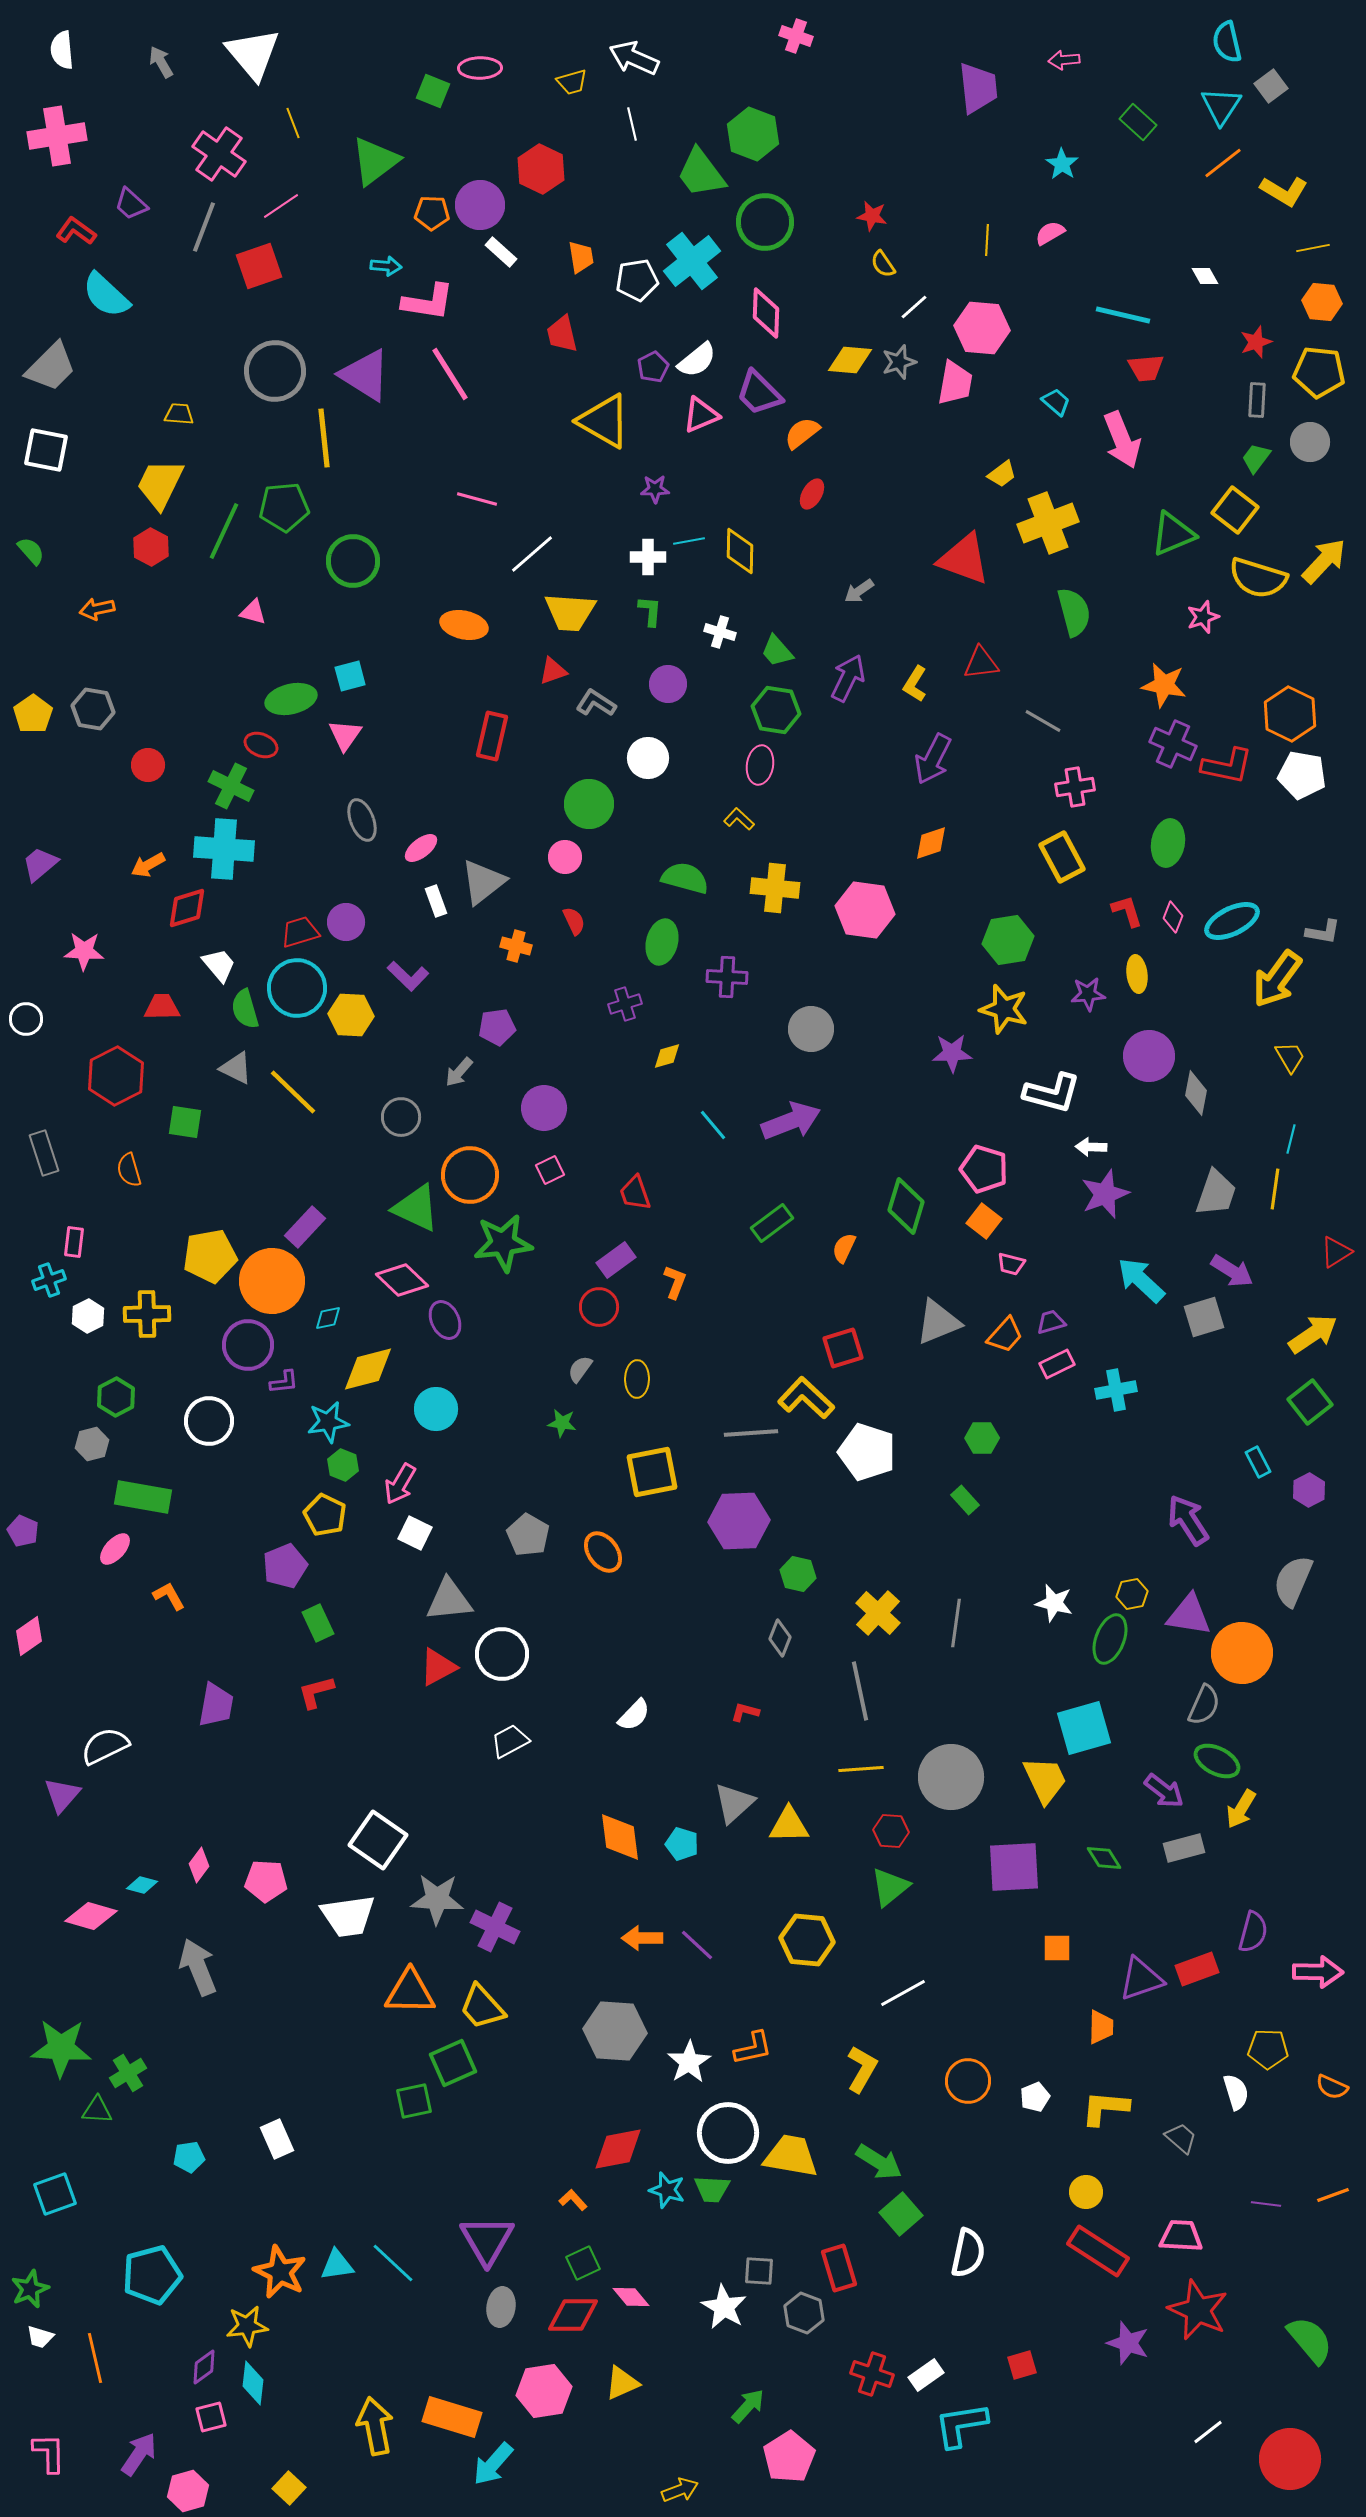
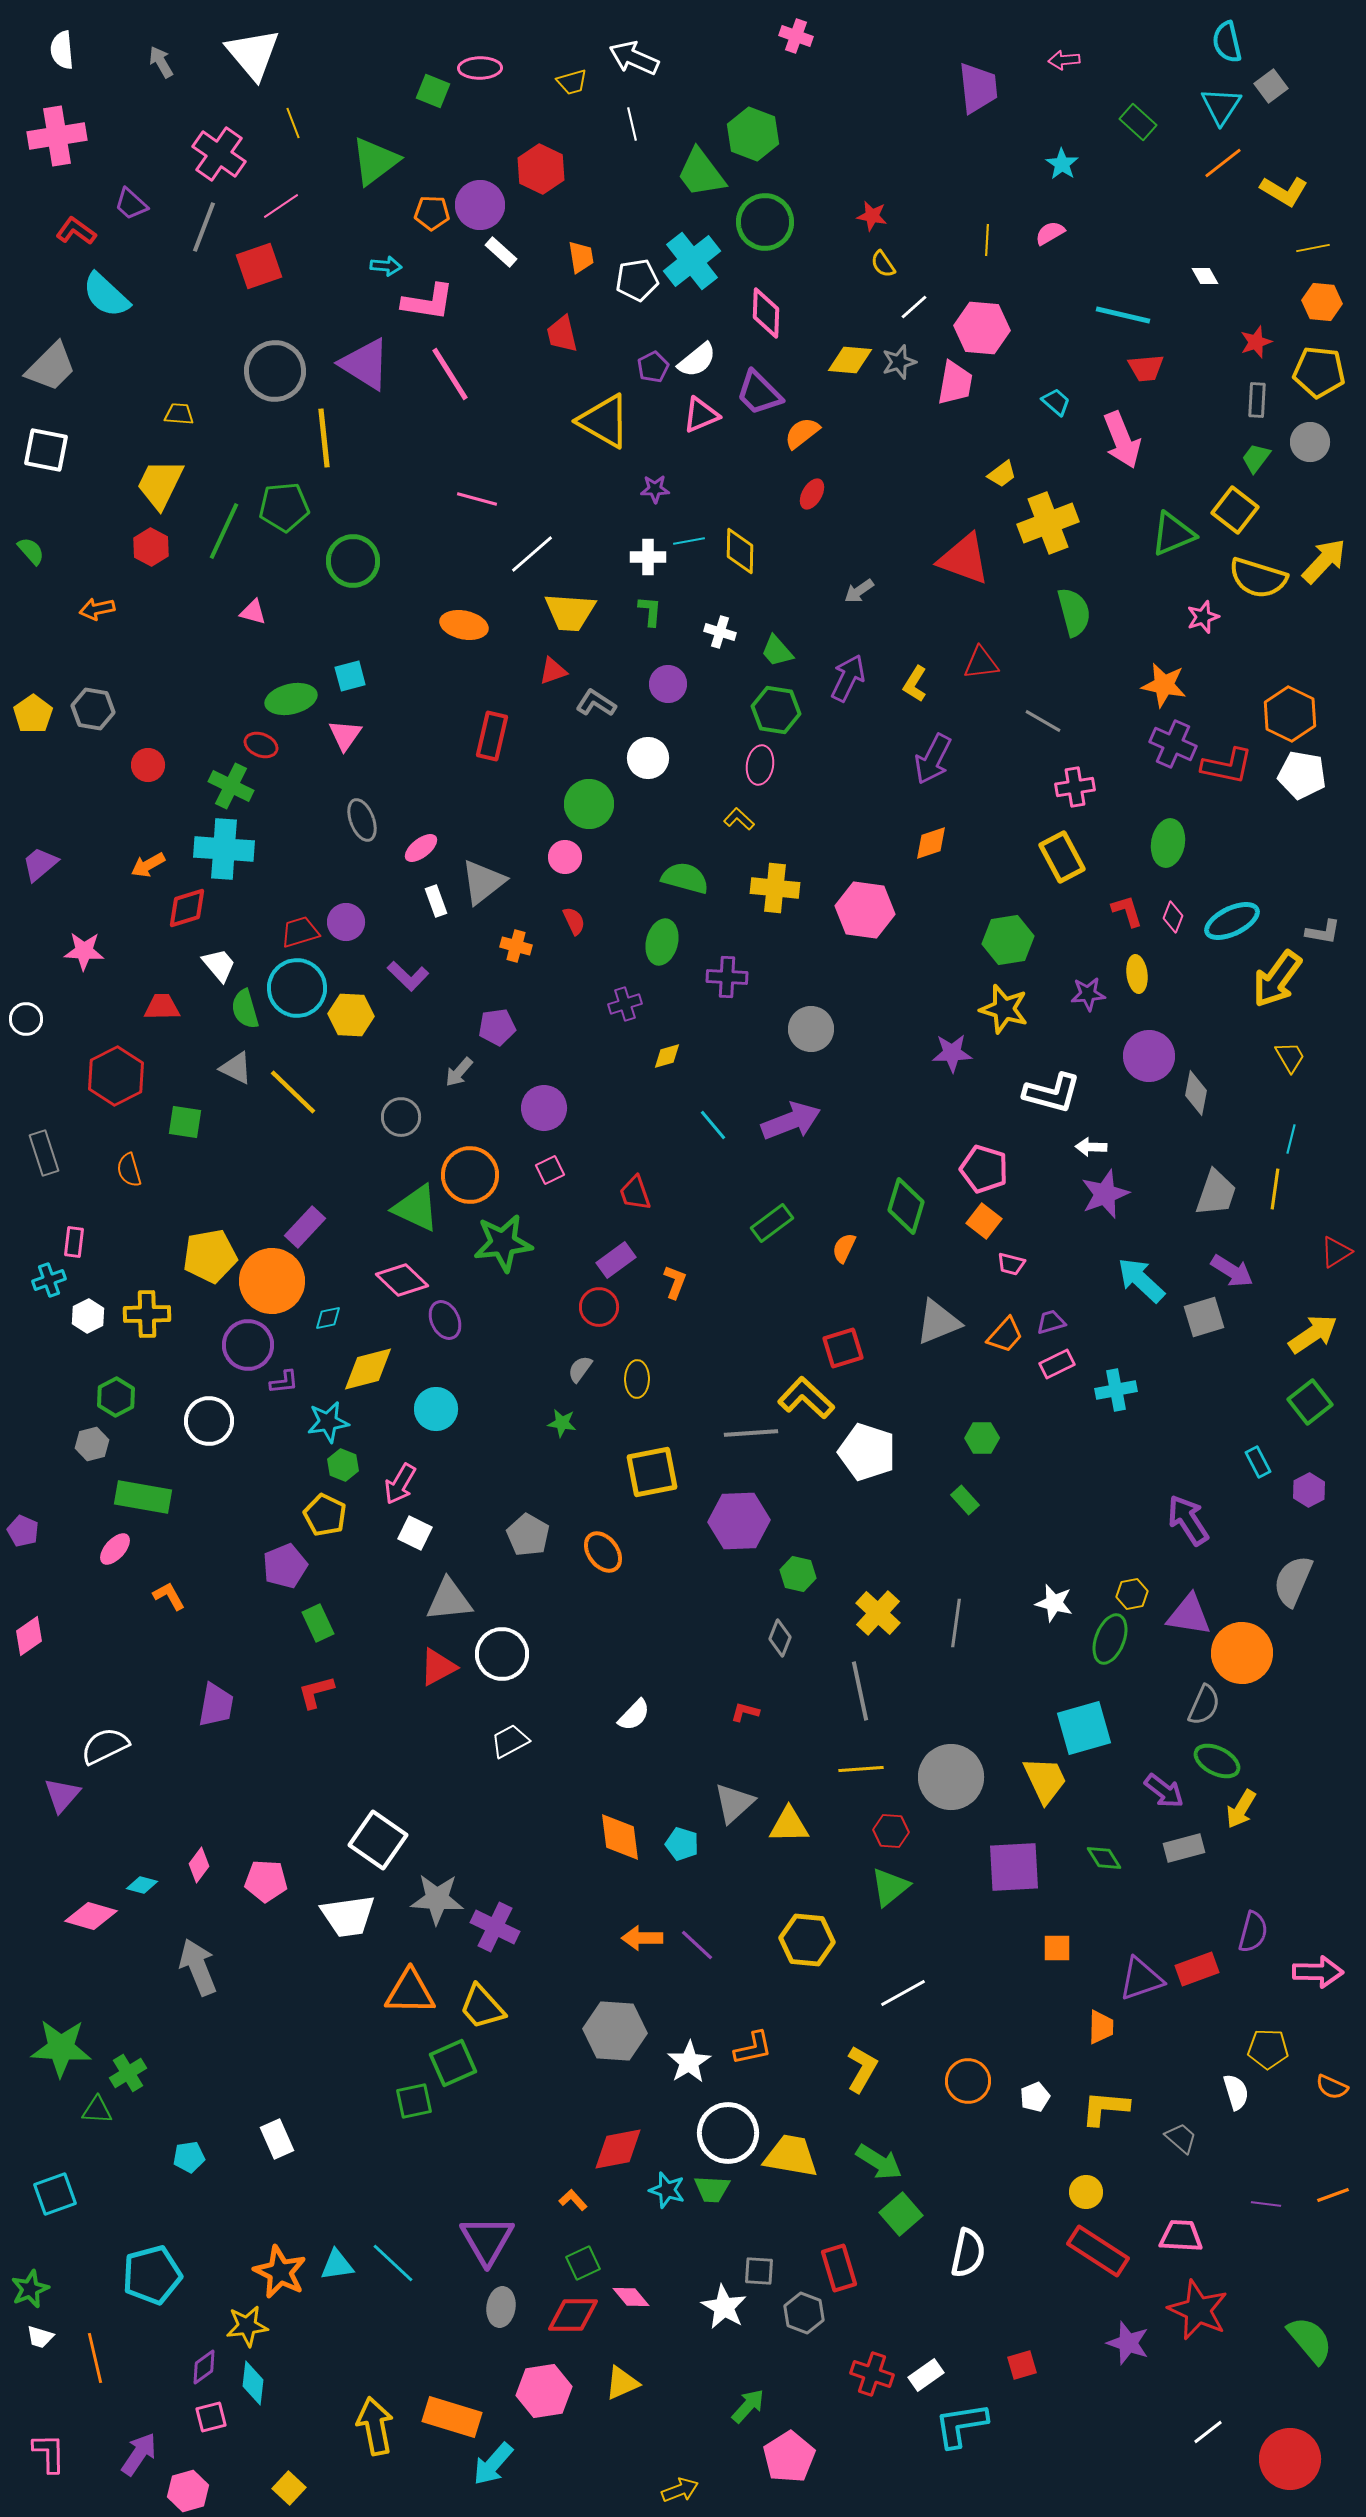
purple triangle at (365, 375): moved 11 px up
